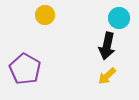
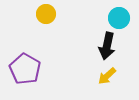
yellow circle: moved 1 px right, 1 px up
